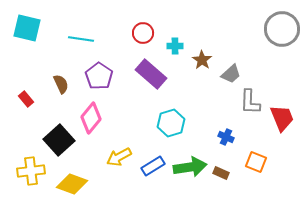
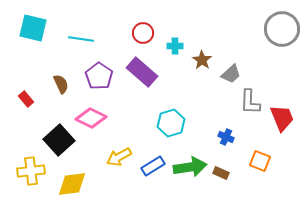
cyan square: moved 6 px right
purple rectangle: moved 9 px left, 2 px up
pink diamond: rotated 76 degrees clockwise
orange square: moved 4 px right, 1 px up
yellow diamond: rotated 28 degrees counterclockwise
